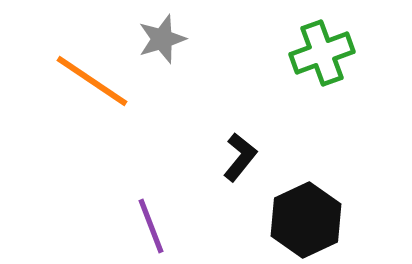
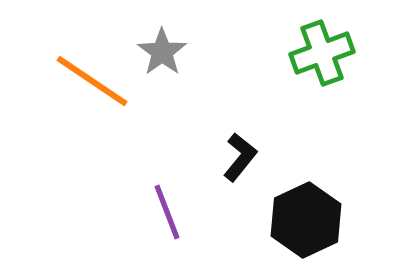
gray star: moved 13 px down; rotated 18 degrees counterclockwise
purple line: moved 16 px right, 14 px up
